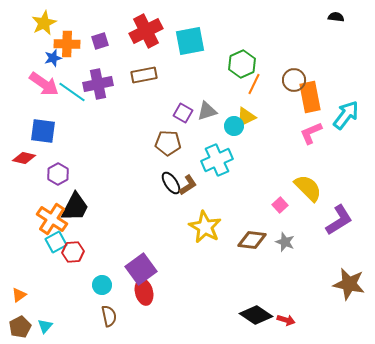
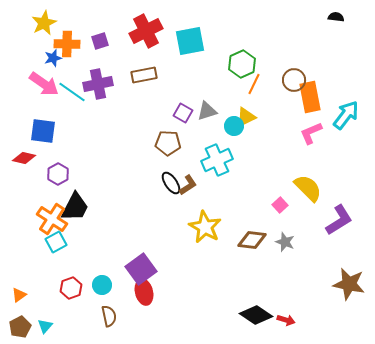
red hexagon at (73, 252): moved 2 px left, 36 px down; rotated 15 degrees counterclockwise
